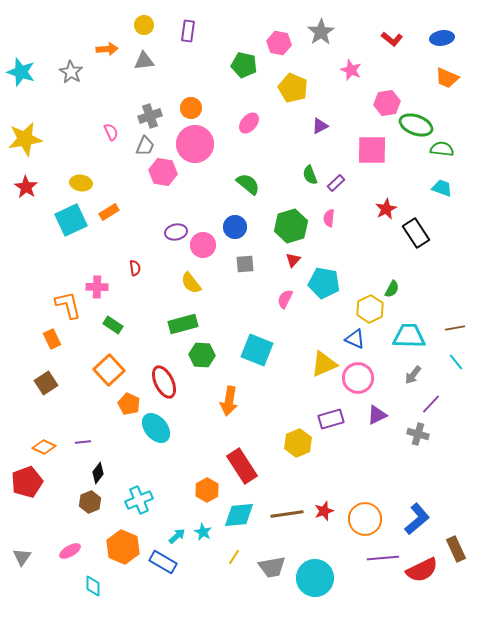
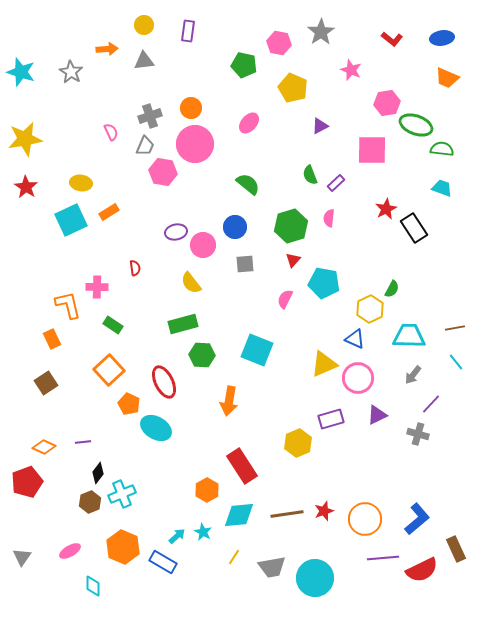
black rectangle at (416, 233): moved 2 px left, 5 px up
cyan ellipse at (156, 428): rotated 20 degrees counterclockwise
cyan cross at (139, 500): moved 17 px left, 6 px up
